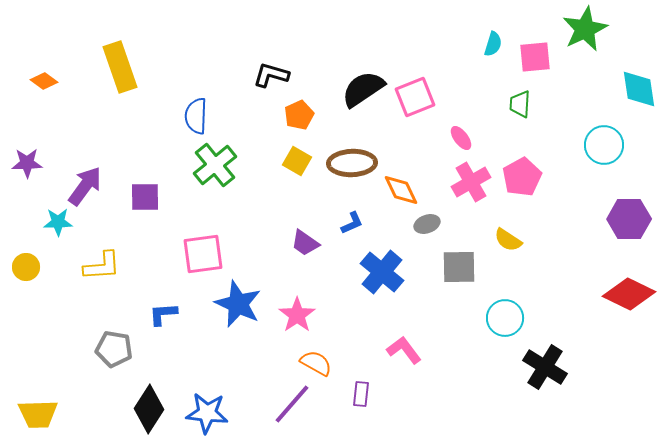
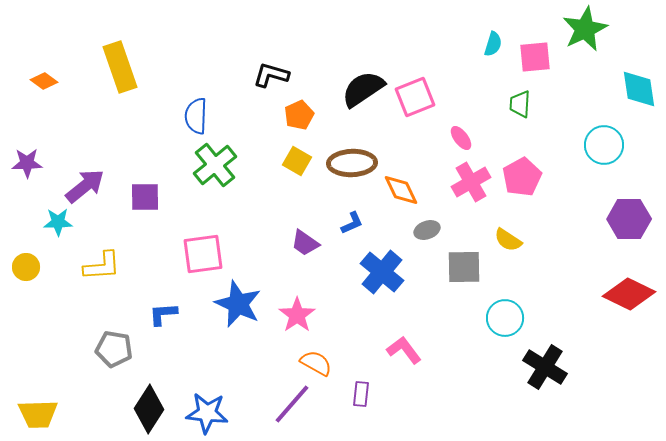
purple arrow at (85, 186): rotated 15 degrees clockwise
gray ellipse at (427, 224): moved 6 px down
gray square at (459, 267): moved 5 px right
